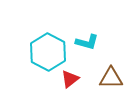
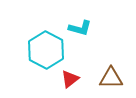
cyan L-shape: moved 7 px left, 14 px up
cyan hexagon: moved 2 px left, 2 px up
